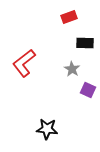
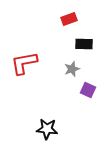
red rectangle: moved 2 px down
black rectangle: moved 1 px left, 1 px down
red L-shape: rotated 28 degrees clockwise
gray star: rotated 21 degrees clockwise
